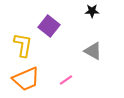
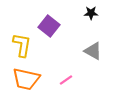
black star: moved 1 px left, 2 px down
yellow L-shape: moved 1 px left
orange trapezoid: rotated 36 degrees clockwise
